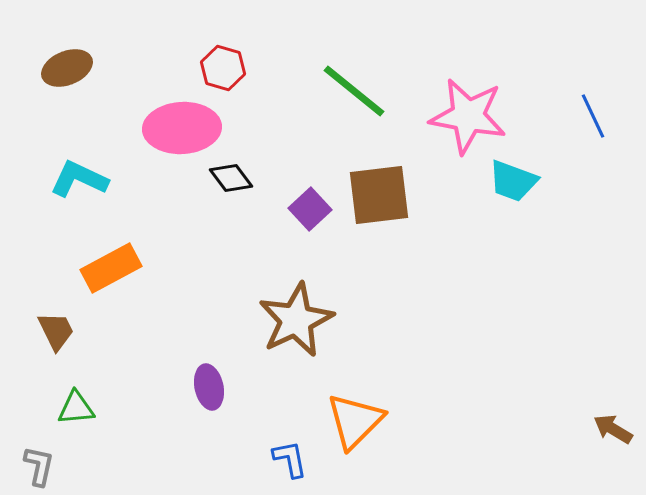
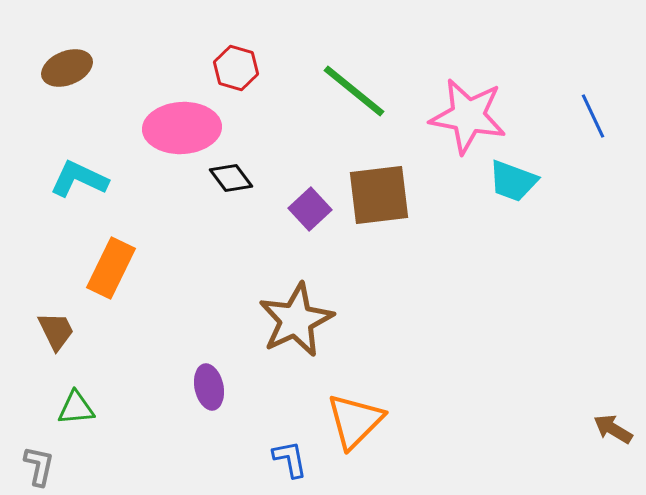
red hexagon: moved 13 px right
orange rectangle: rotated 36 degrees counterclockwise
